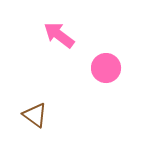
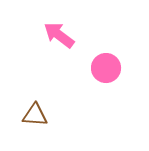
brown triangle: rotated 32 degrees counterclockwise
